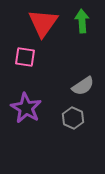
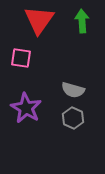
red triangle: moved 4 px left, 3 px up
pink square: moved 4 px left, 1 px down
gray semicircle: moved 10 px left, 4 px down; rotated 50 degrees clockwise
